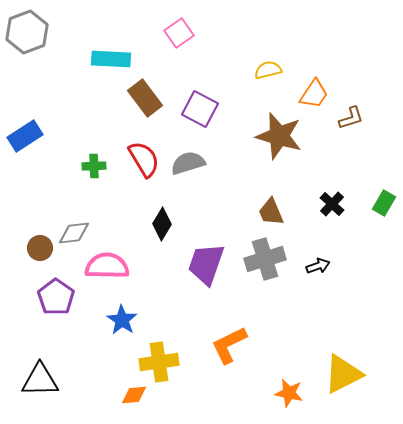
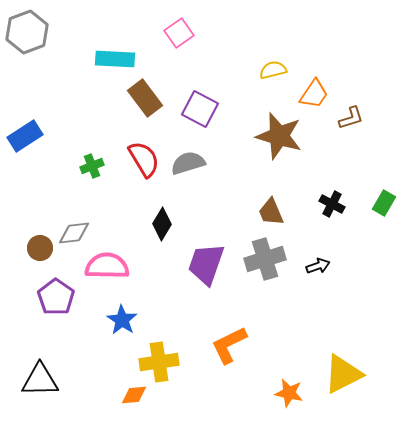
cyan rectangle: moved 4 px right
yellow semicircle: moved 5 px right
green cross: moved 2 px left; rotated 20 degrees counterclockwise
black cross: rotated 15 degrees counterclockwise
